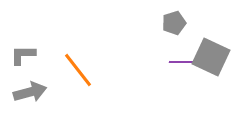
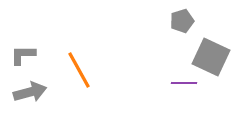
gray pentagon: moved 8 px right, 2 px up
purple line: moved 2 px right, 21 px down
orange line: moved 1 px right; rotated 9 degrees clockwise
